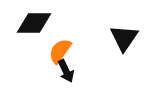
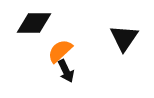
orange semicircle: rotated 12 degrees clockwise
